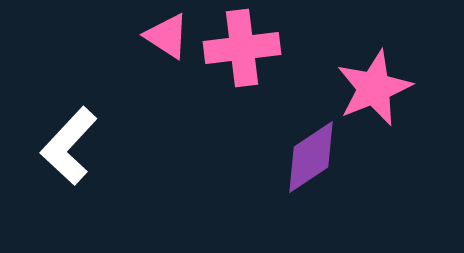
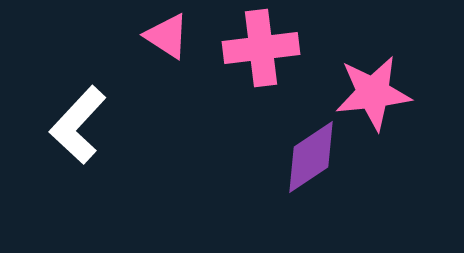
pink cross: moved 19 px right
pink star: moved 1 px left, 5 px down; rotated 16 degrees clockwise
white L-shape: moved 9 px right, 21 px up
